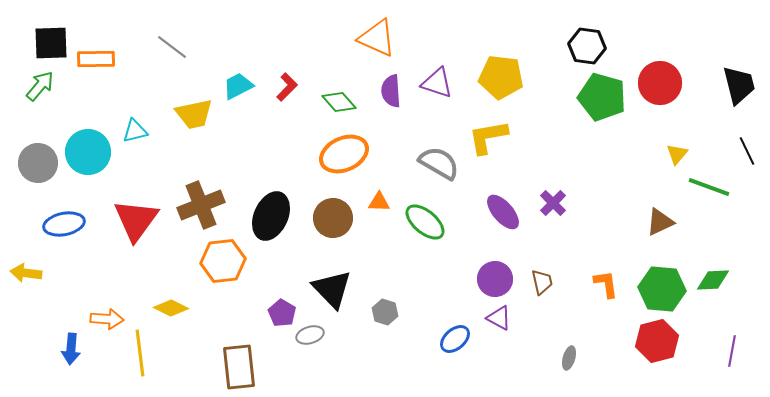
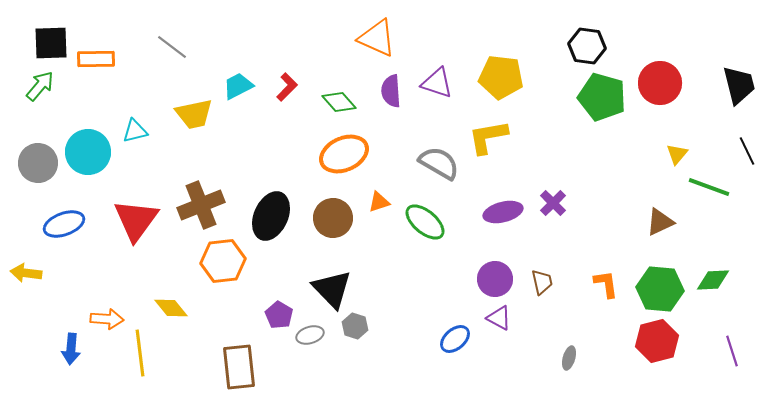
orange triangle at (379, 202): rotated 20 degrees counterclockwise
purple ellipse at (503, 212): rotated 63 degrees counterclockwise
blue ellipse at (64, 224): rotated 9 degrees counterclockwise
green hexagon at (662, 289): moved 2 px left
yellow diamond at (171, 308): rotated 24 degrees clockwise
gray hexagon at (385, 312): moved 30 px left, 14 px down
purple pentagon at (282, 313): moved 3 px left, 2 px down
purple line at (732, 351): rotated 28 degrees counterclockwise
